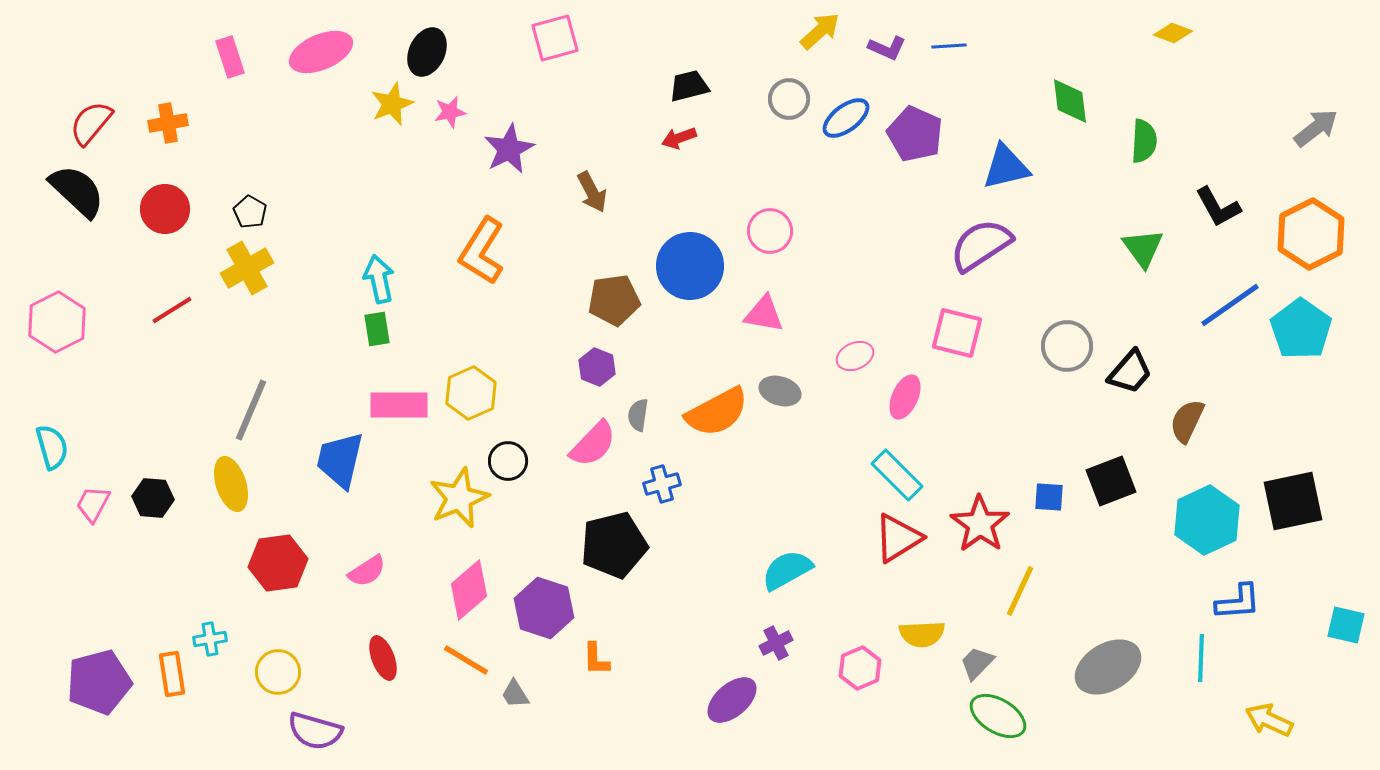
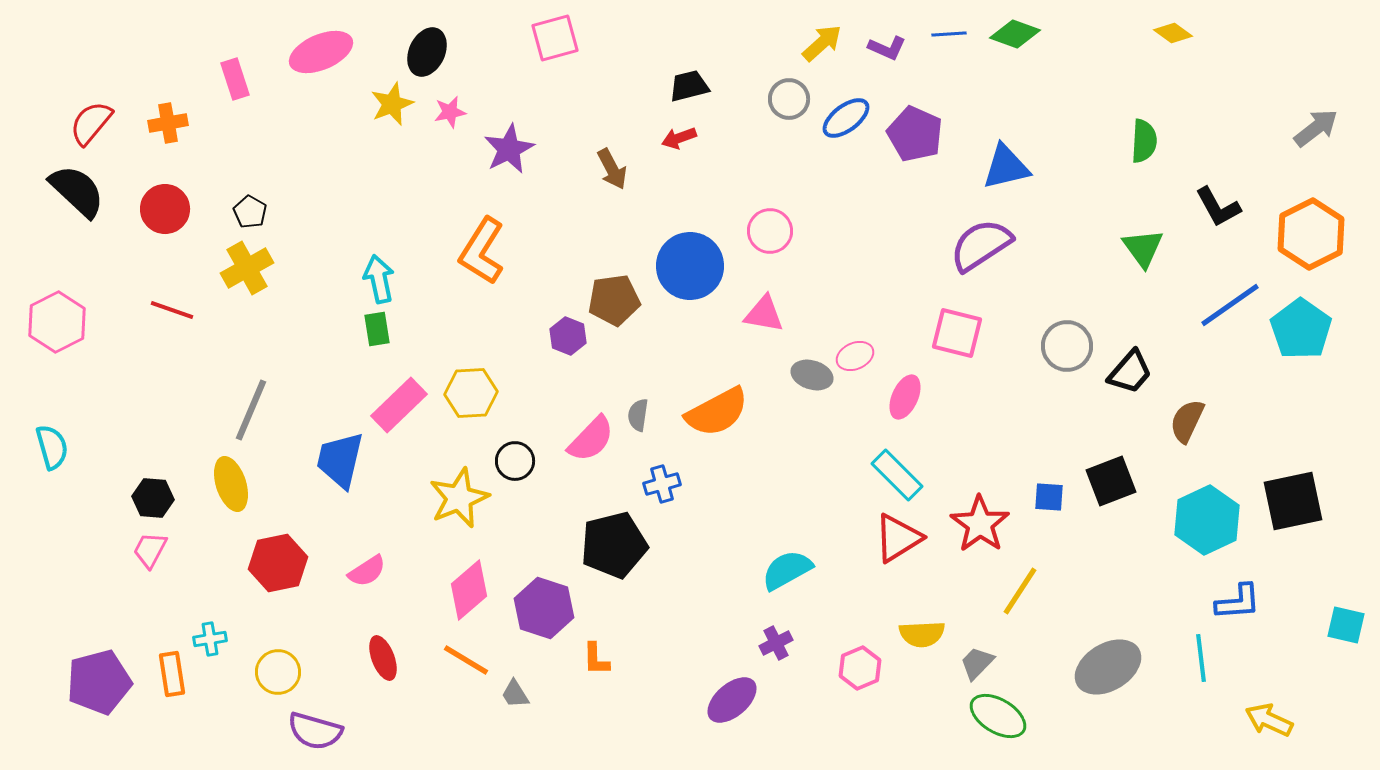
yellow arrow at (820, 31): moved 2 px right, 12 px down
yellow diamond at (1173, 33): rotated 15 degrees clockwise
blue line at (949, 46): moved 12 px up
pink rectangle at (230, 57): moved 5 px right, 22 px down
green diamond at (1070, 101): moved 55 px left, 67 px up; rotated 63 degrees counterclockwise
brown arrow at (592, 192): moved 20 px right, 23 px up
red line at (172, 310): rotated 51 degrees clockwise
purple hexagon at (597, 367): moved 29 px left, 31 px up
gray ellipse at (780, 391): moved 32 px right, 16 px up
yellow hexagon at (471, 393): rotated 21 degrees clockwise
pink rectangle at (399, 405): rotated 44 degrees counterclockwise
pink semicircle at (593, 444): moved 2 px left, 5 px up
black circle at (508, 461): moved 7 px right
pink trapezoid at (93, 504): moved 57 px right, 46 px down
red hexagon at (278, 563): rotated 4 degrees counterclockwise
yellow line at (1020, 591): rotated 8 degrees clockwise
cyan line at (1201, 658): rotated 9 degrees counterclockwise
